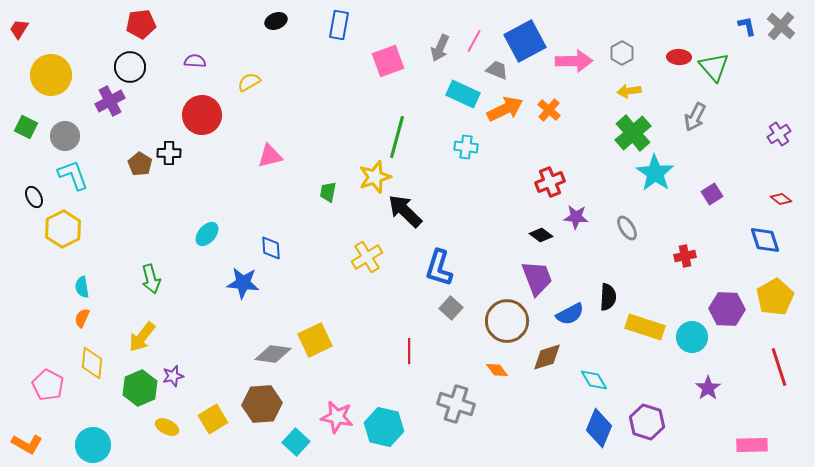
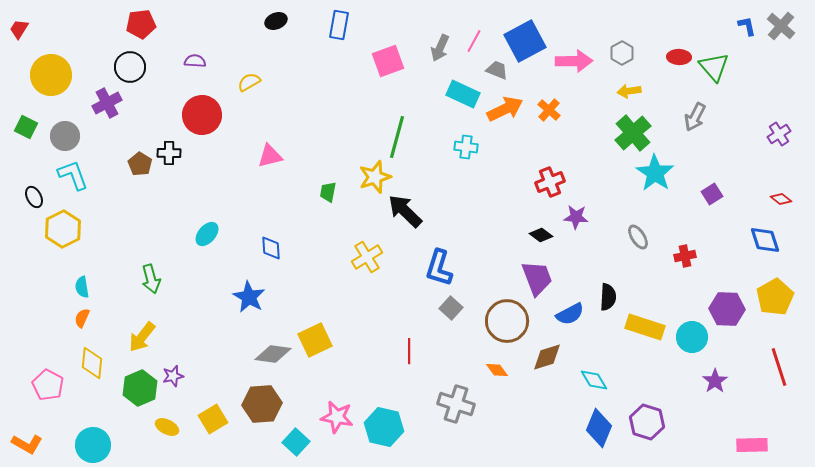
purple cross at (110, 101): moved 3 px left, 2 px down
gray ellipse at (627, 228): moved 11 px right, 9 px down
blue star at (243, 283): moved 6 px right, 14 px down; rotated 24 degrees clockwise
purple star at (708, 388): moved 7 px right, 7 px up
